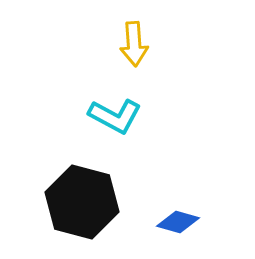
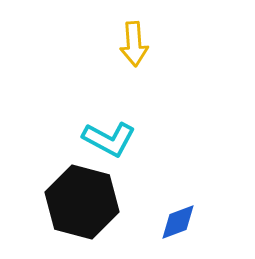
cyan L-shape: moved 6 px left, 23 px down
blue diamond: rotated 36 degrees counterclockwise
